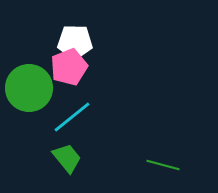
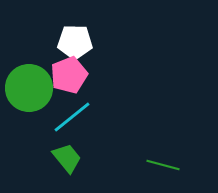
pink pentagon: moved 8 px down
